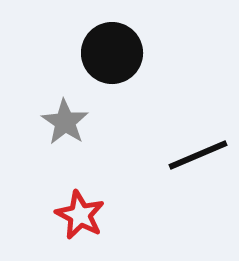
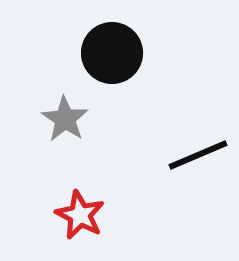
gray star: moved 3 px up
